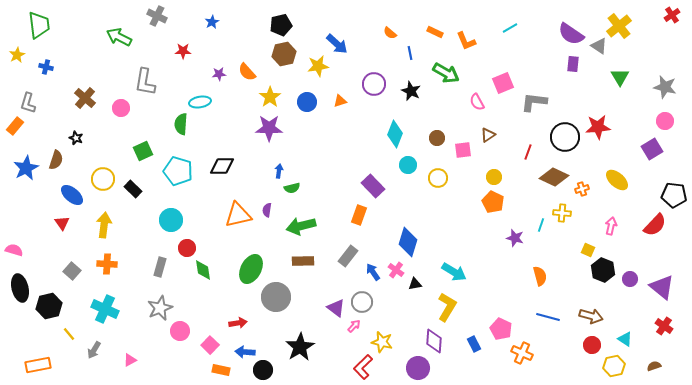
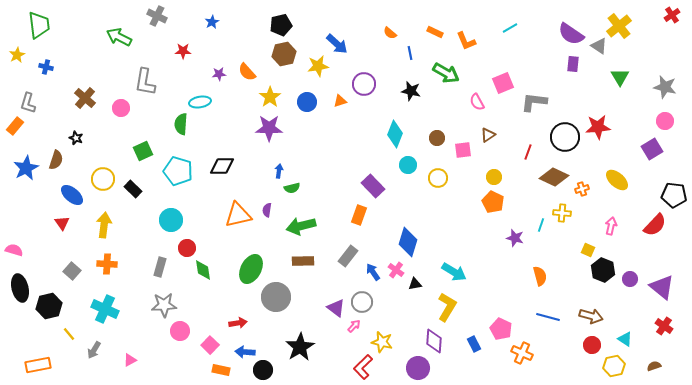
purple circle at (374, 84): moved 10 px left
black star at (411, 91): rotated 12 degrees counterclockwise
gray star at (160, 308): moved 4 px right, 3 px up; rotated 20 degrees clockwise
